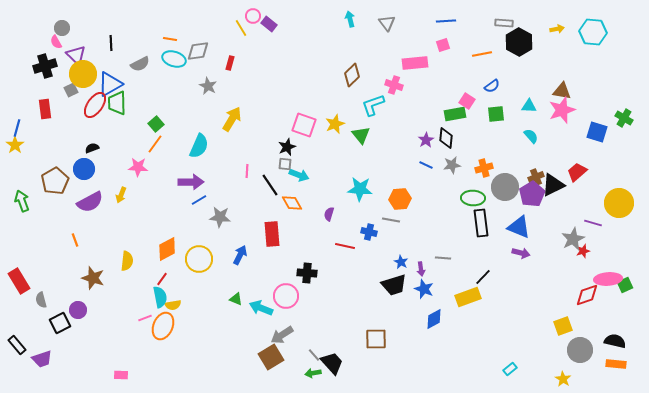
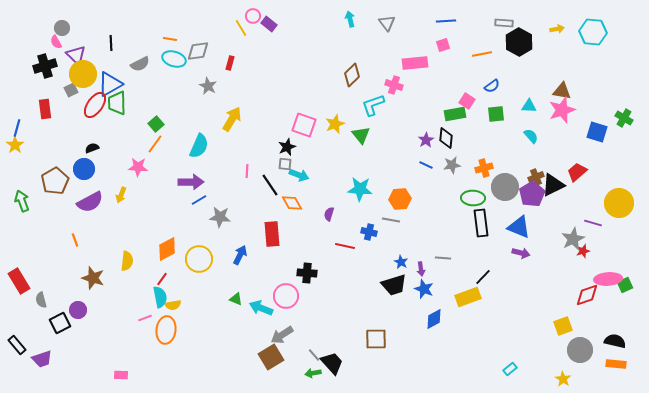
orange ellipse at (163, 326): moved 3 px right, 4 px down; rotated 16 degrees counterclockwise
